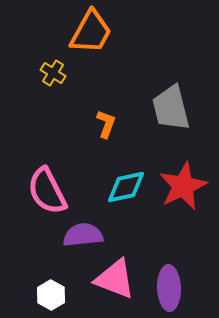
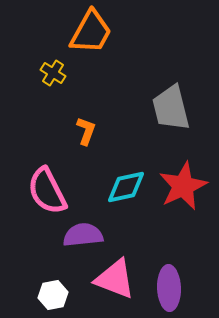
orange L-shape: moved 20 px left, 7 px down
white hexagon: moved 2 px right; rotated 20 degrees clockwise
